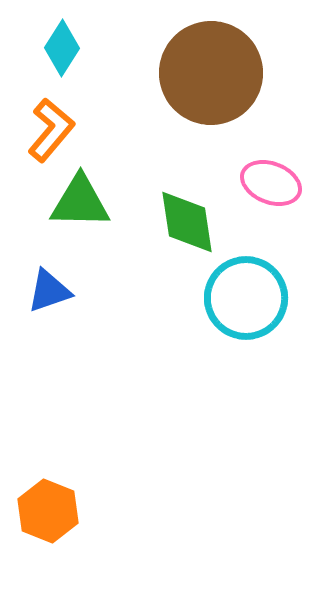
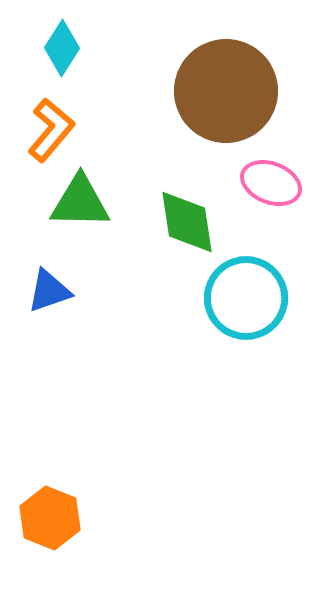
brown circle: moved 15 px right, 18 px down
orange hexagon: moved 2 px right, 7 px down
